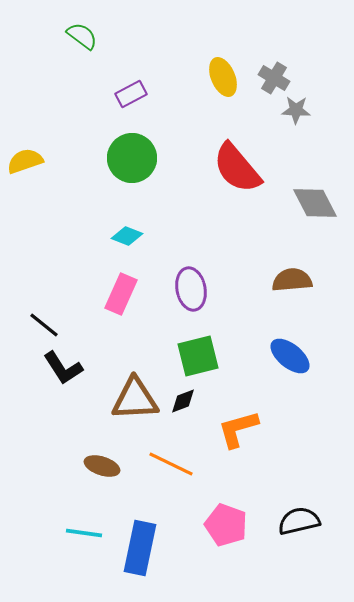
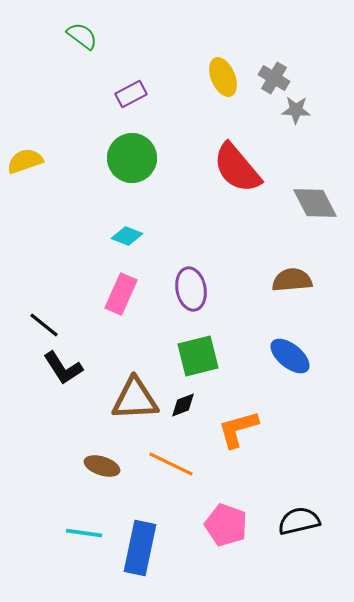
black diamond: moved 4 px down
